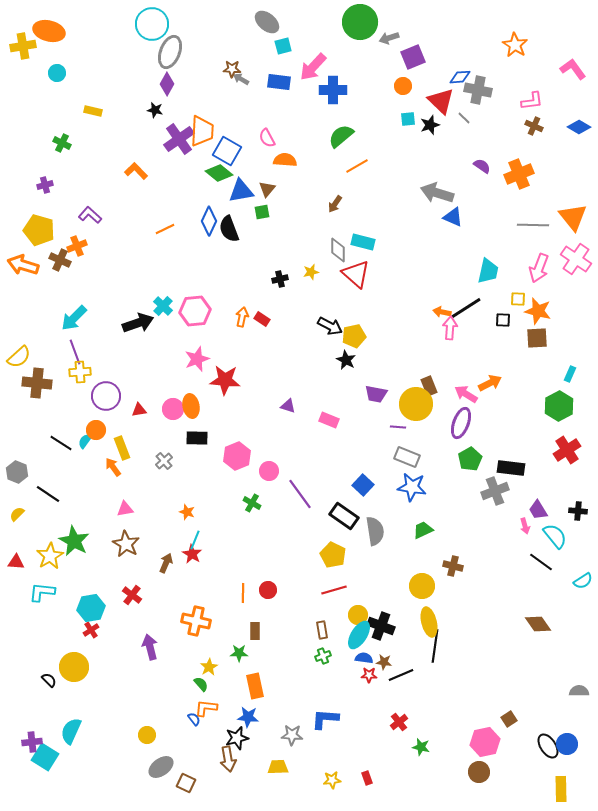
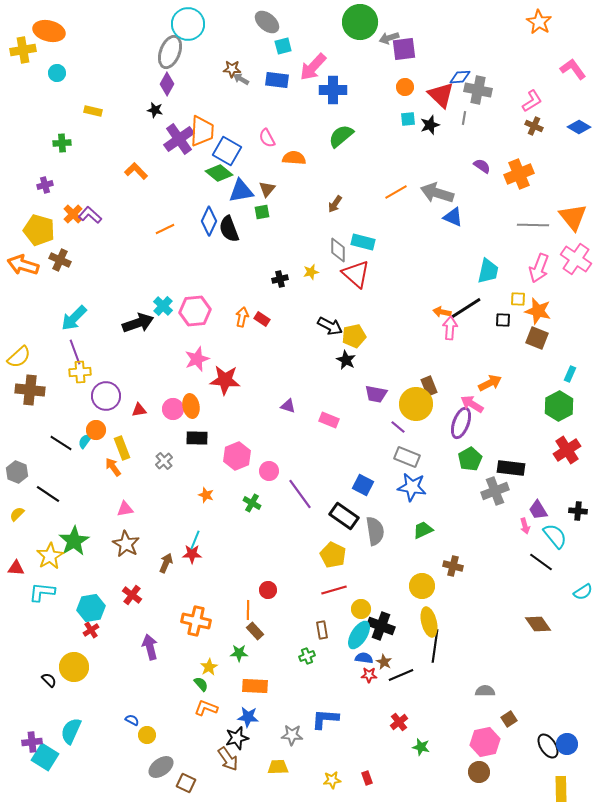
cyan circle at (152, 24): moved 36 px right
orange star at (515, 45): moved 24 px right, 23 px up
yellow cross at (23, 46): moved 4 px down
purple square at (413, 57): moved 9 px left, 8 px up; rotated 15 degrees clockwise
blue rectangle at (279, 82): moved 2 px left, 2 px up
orange circle at (403, 86): moved 2 px right, 1 px down
red triangle at (441, 101): moved 6 px up
pink L-shape at (532, 101): rotated 25 degrees counterclockwise
gray line at (464, 118): rotated 56 degrees clockwise
green cross at (62, 143): rotated 30 degrees counterclockwise
orange semicircle at (285, 160): moved 9 px right, 2 px up
orange line at (357, 166): moved 39 px right, 26 px down
orange cross at (77, 246): moved 4 px left, 32 px up; rotated 24 degrees counterclockwise
brown square at (537, 338): rotated 25 degrees clockwise
brown cross at (37, 383): moved 7 px left, 7 px down
pink arrow at (466, 394): moved 6 px right, 10 px down
purple line at (398, 427): rotated 35 degrees clockwise
blue square at (363, 485): rotated 15 degrees counterclockwise
orange star at (187, 512): moved 19 px right, 17 px up
green star at (74, 541): rotated 12 degrees clockwise
red star at (192, 554): rotated 30 degrees counterclockwise
red triangle at (16, 562): moved 6 px down
cyan semicircle at (583, 581): moved 11 px down
orange line at (243, 593): moved 5 px right, 17 px down
yellow circle at (358, 615): moved 3 px right, 6 px up
brown rectangle at (255, 631): rotated 42 degrees counterclockwise
green cross at (323, 656): moved 16 px left
brown star at (384, 662): rotated 21 degrees clockwise
orange rectangle at (255, 686): rotated 75 degrees counterclockwise
gray semicircle at (579, 691): moved 94 px left
orange L-shape at (206, 708): rotated 15 degrees clockwise
blue semicircle at (194, 719): moved 62 px left, 1 px down; rotated 24 degrees counterclockwise
brown arrow at (228, 759): rotated 25 degrees counterclockwise
